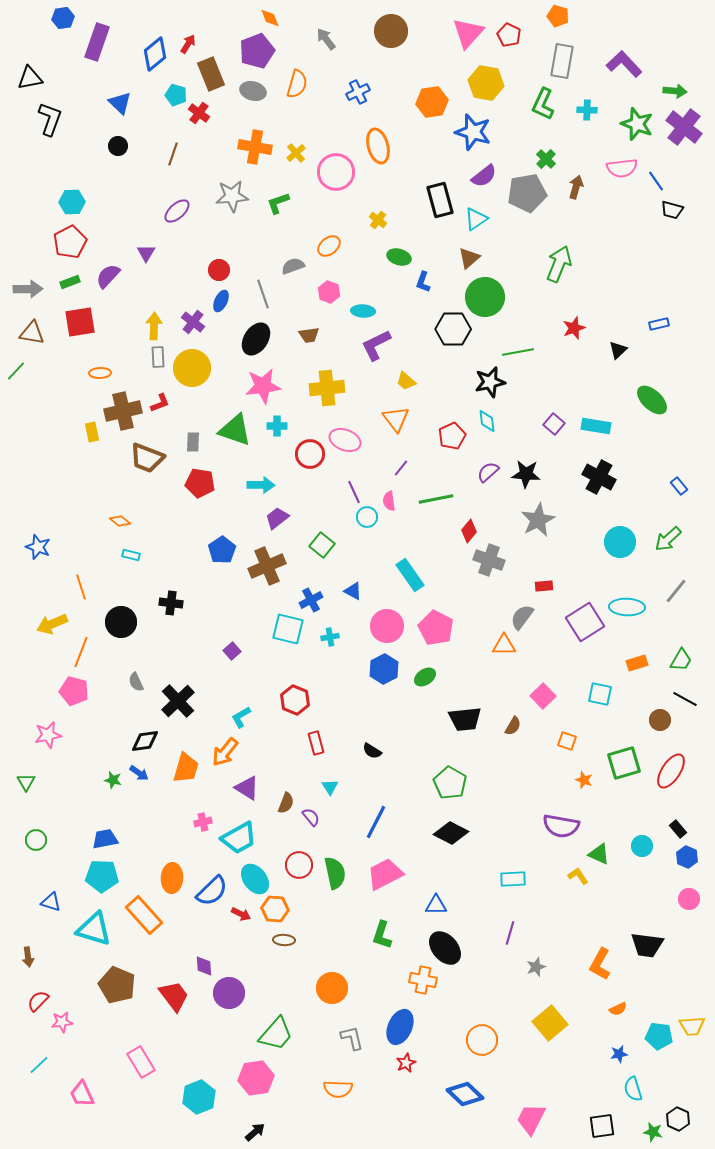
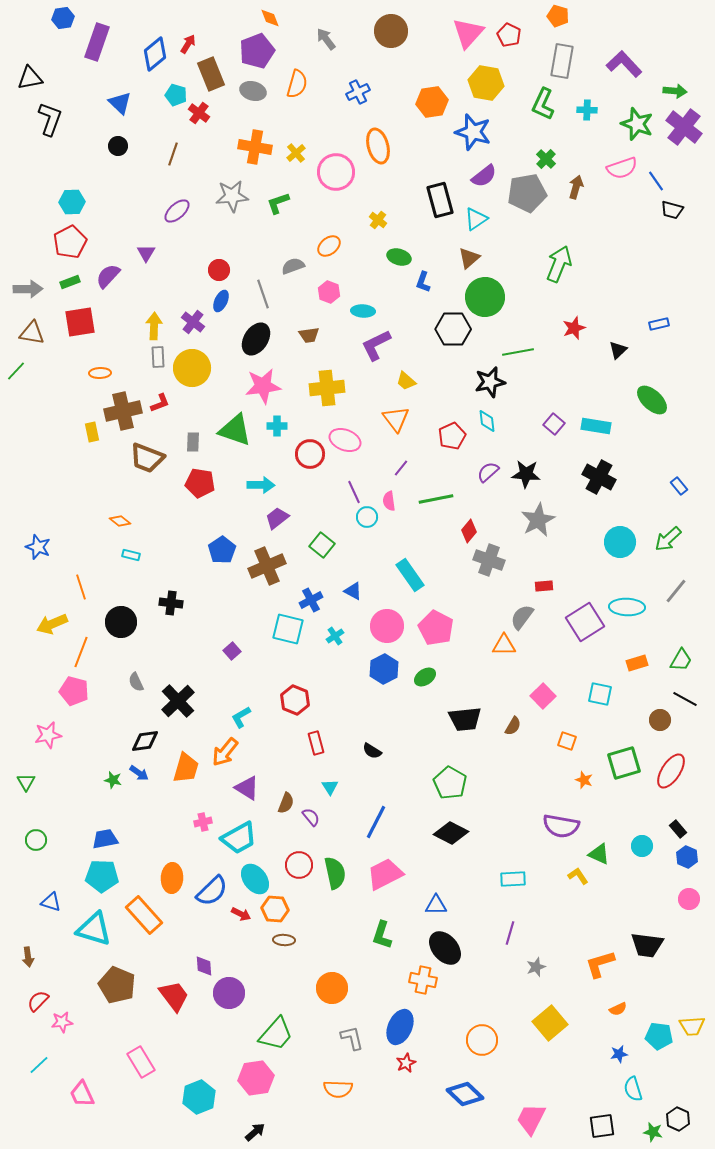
pink semicircle at (622, 168): rotated 12 degrees counterclockwise
cyan cross at (330, 637): moved 5 px right, 1 px up; rotated 24 degrees counterclockwise
orange L-shape at (600, 964): rotated 44 degrees clockwise
